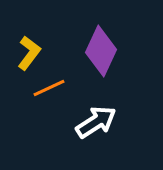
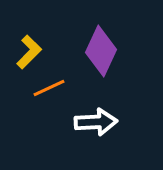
yellow L-shape: moved 1 px up; rotated 8 degrees clockwise
white arrow: rotated 30 degrees clockwise
